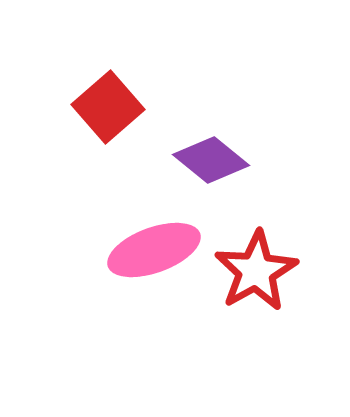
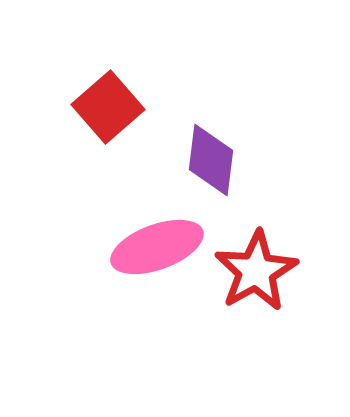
purple diamond: rotated 58 degrees clockwise
pink ellipse: moved 3 px right, 3 px up
